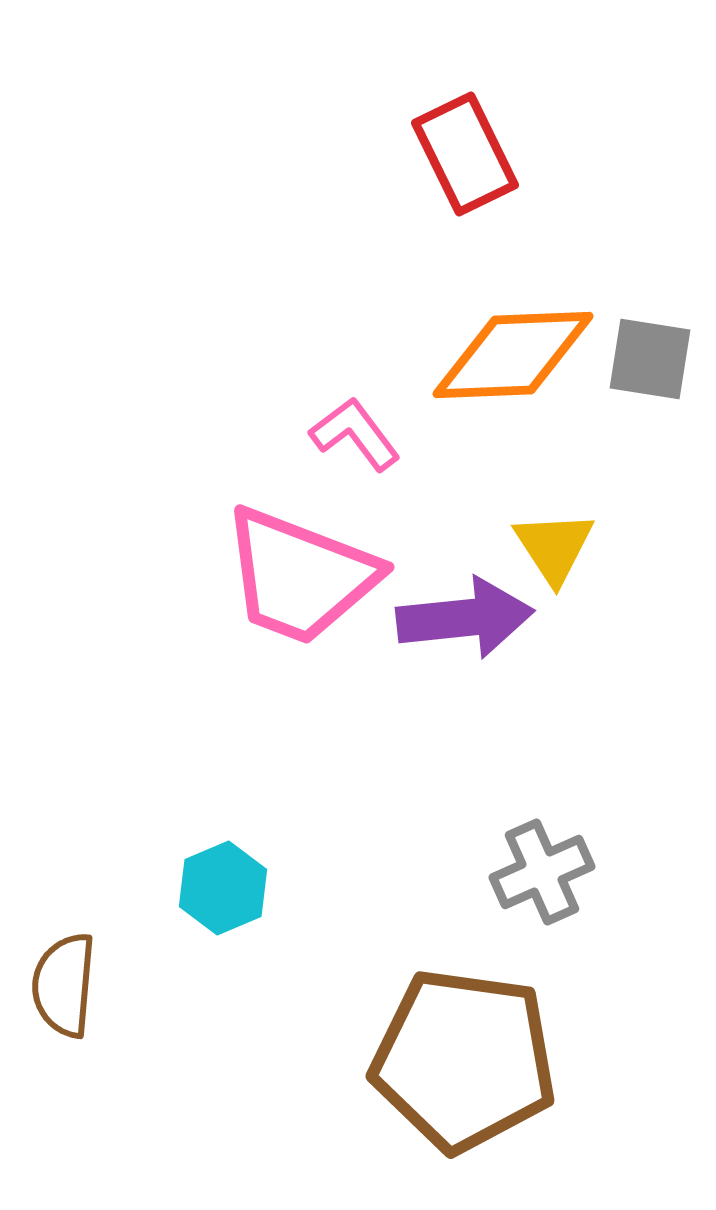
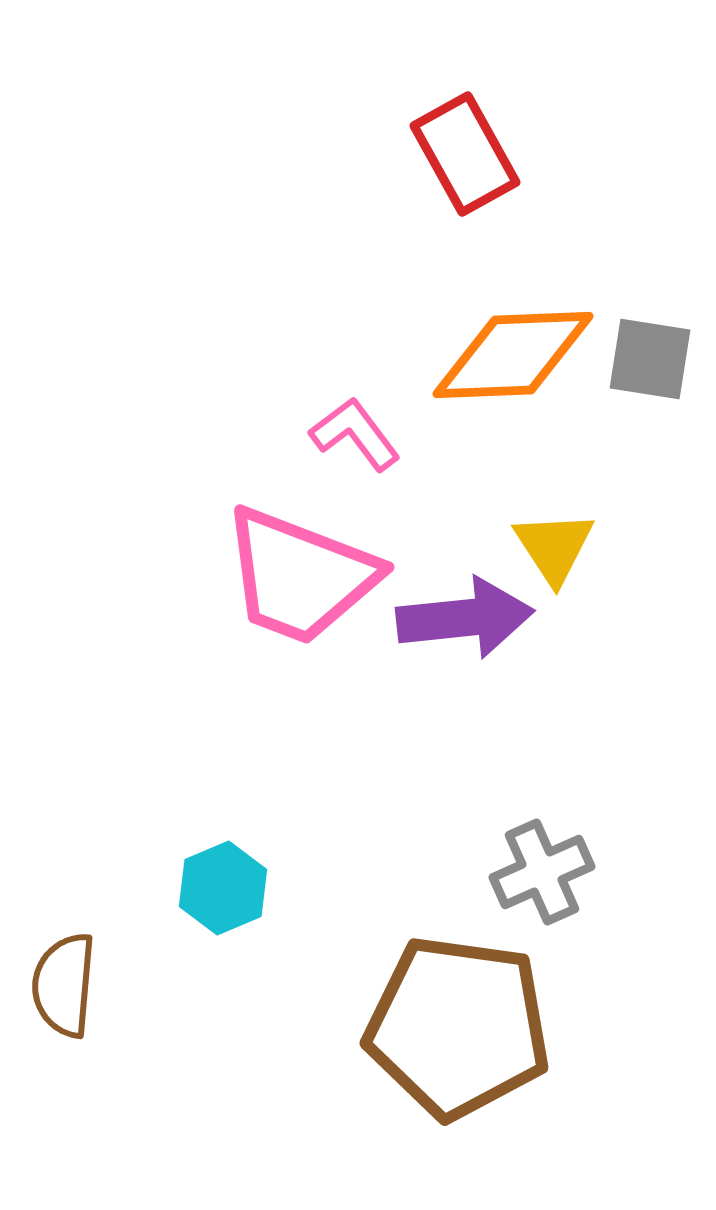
red rectangle: rotated 3 degrees counterclockwise
brown pentagon: moved 6 px left, 33 px up
